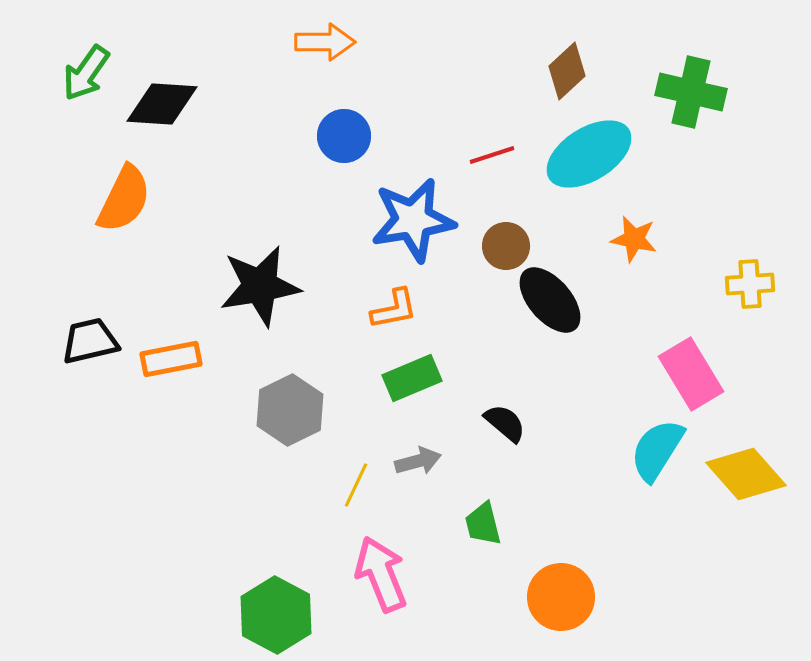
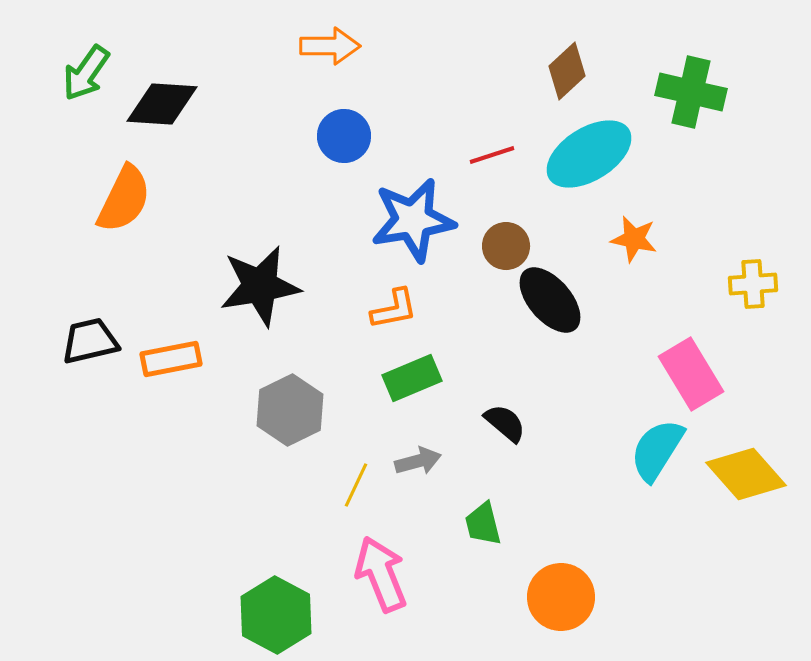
orange arrow: moved 5 px right, 4 px down
yellow cross: moved 3 px right
